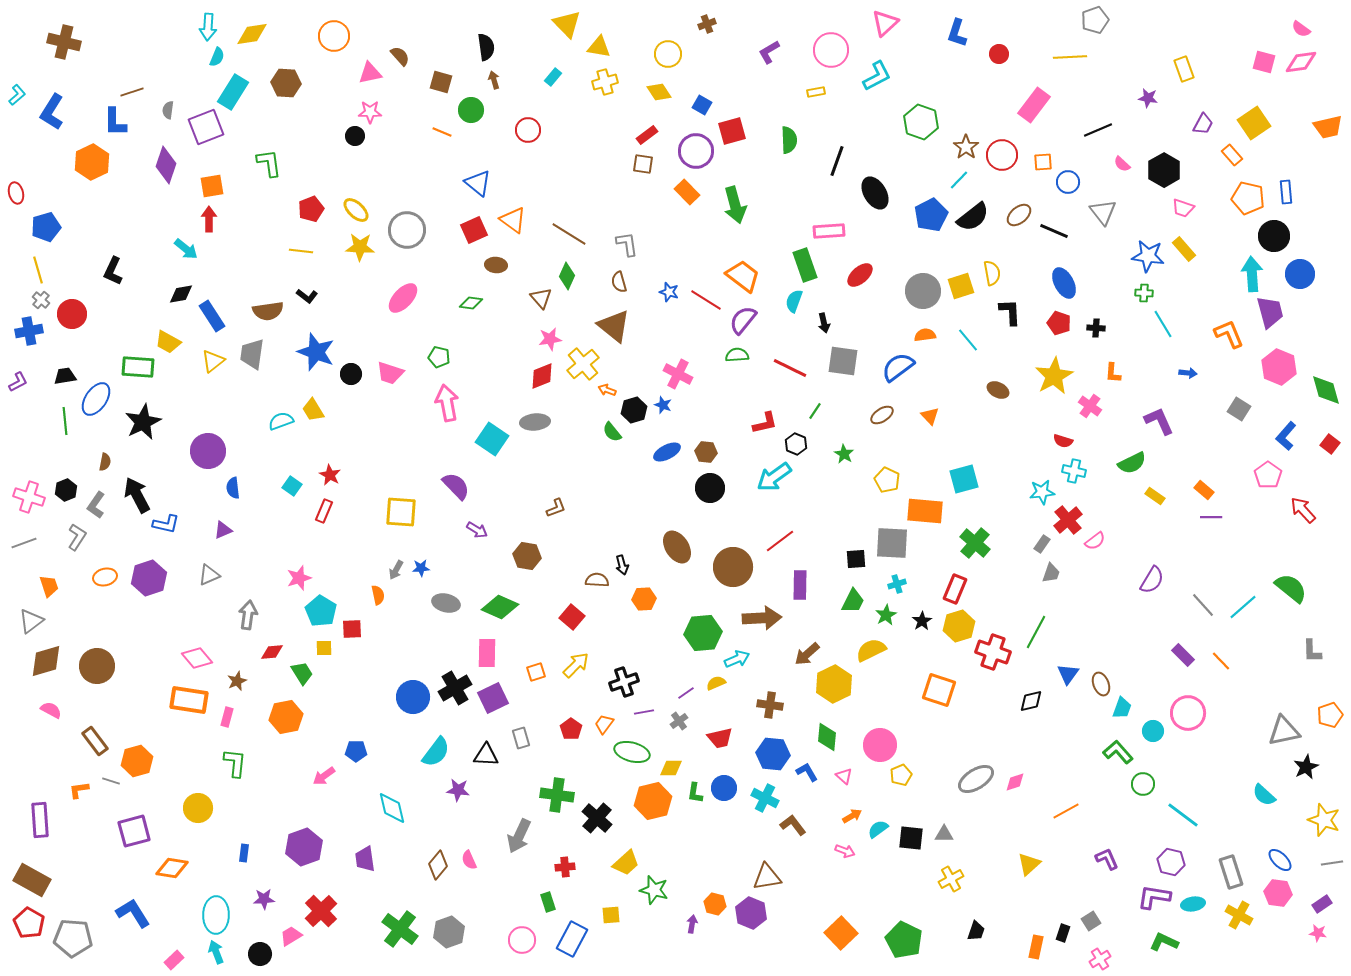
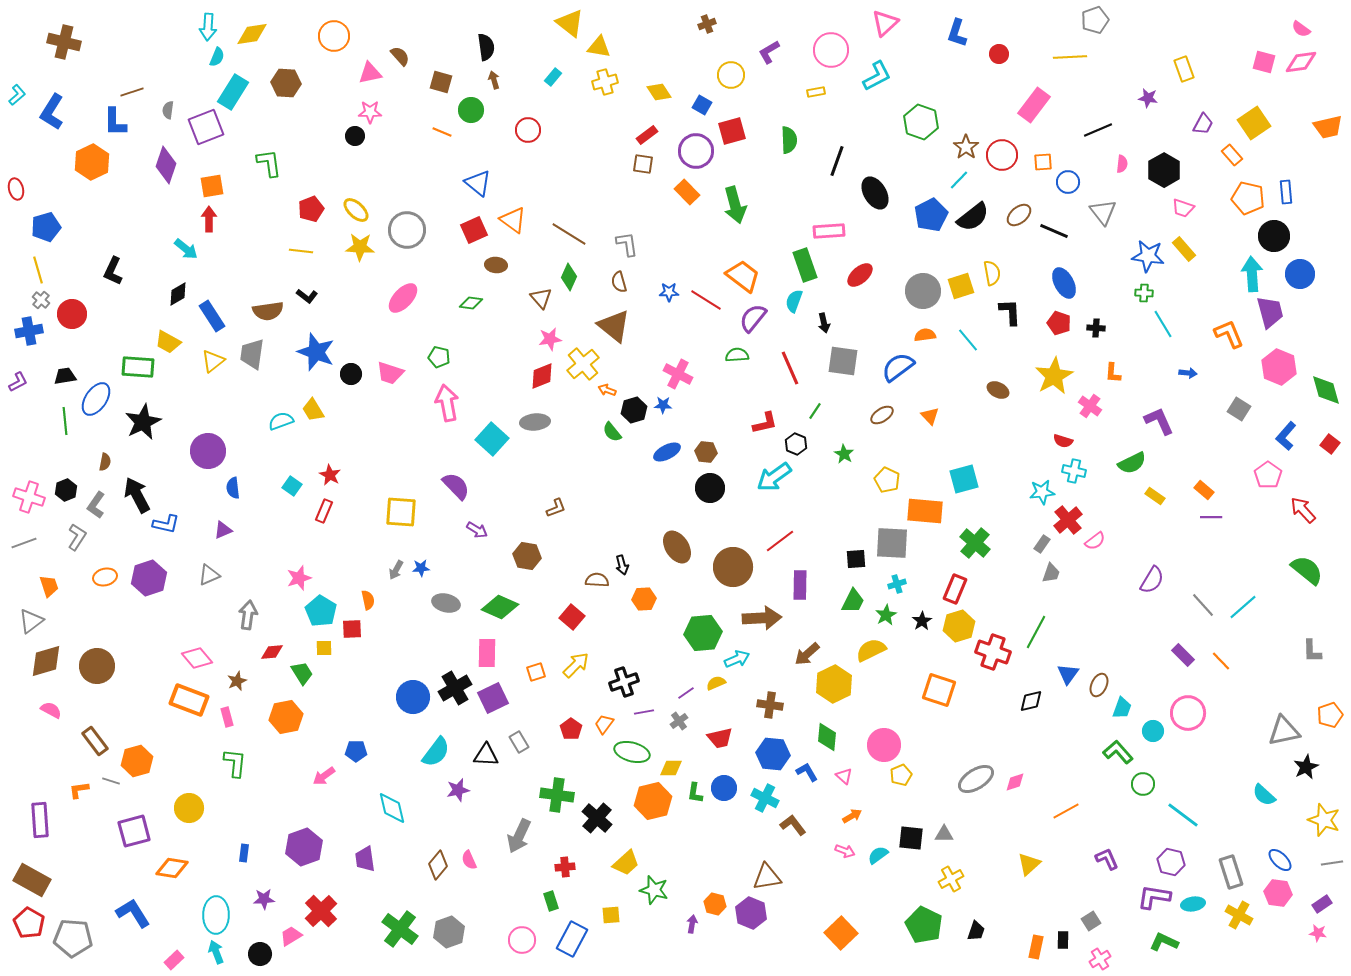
yellow triangle at (567, 24): moved 3 px right, 1 px up; rotated 8 degrees counterclockwise
yellow circle at (668, 54): moved 63 px right, 21 px down
pink semicircle at (1122, 164): rotated 126 degrees counterclockwise
red ellipse at (16, 193): moved 4 px up
green diamond at (567, 276): moved 2 px right, 1 px down
blue star at (669, 292): rotated 18 degrees counterclockwise
black diamond at (181, 294): moved 3 px left; rotated 20 degrees counterclockwise
purple semicircle at (743, 320): moved 10 px right, 2 px up
red line at (790, 368): rotated 40 degrees clockwise
blue star at (663, 405): rotated 18 degrees counterclockwise
cyan square at (492, 439): rotated 8 degrees clockwise
green semicircle at (1291, 588): moved 16 px right, 18 px up
orange semicircle at (378, 595): moved 10 px left, 5 px down
brown ellipse at (1101, 684): moved 2 px left, 1 px down; rotated 45 degrees clockwise
orange rectangle at (189, 700): rotated 12 degrees clockwise
pink rectangle at (227, 717): rotated 30 degrees counterclockwise
gray rectangle at (521, 738): moved 2 px left, 4 px down; rotated 15 degrees counterclockwise
pink circle at (880, 745): moved 4 px right
purple star at (458, 790): rotated 20 degrees counterclockwise
yellow circle at (198, 808): moved 9 px left
cyan semicircle at (878, 829): moved 26 px down
green rectangle at (548, 902): moved 3 px right, 1 px up
black rectangle at (1063, 933): moved 7 px down; rotated 18 degrees counterclockwise
green pentagon at (904, 940): moved 20 px right, 15 px up
